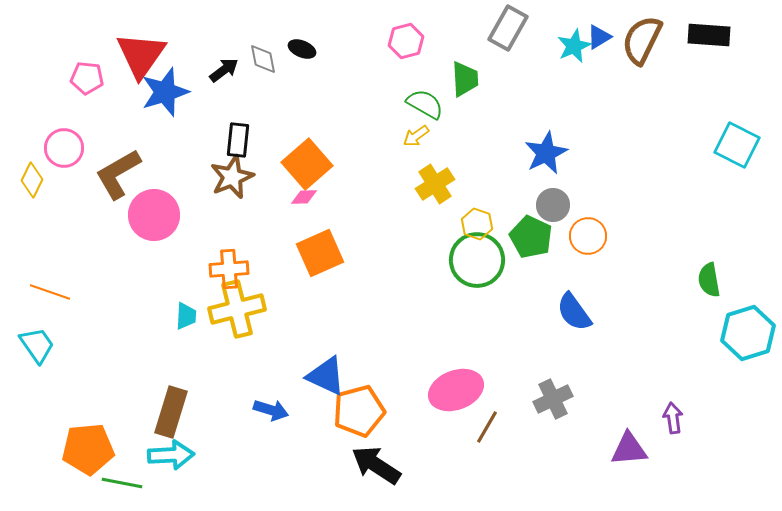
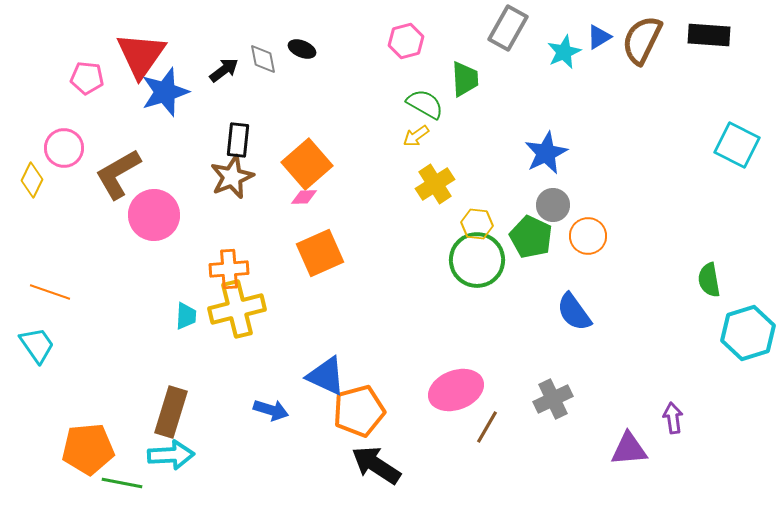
cyan star at (574, 46): moved 10 px left, 6 px down
yellow hexagon at (477, 224): rotated 12 degrees counterclockwise
